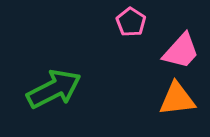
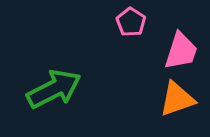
pink trapezoid: rotated 24 degrees counterclockwise
orange triangle: rotated 12 degrees counterclockwise
